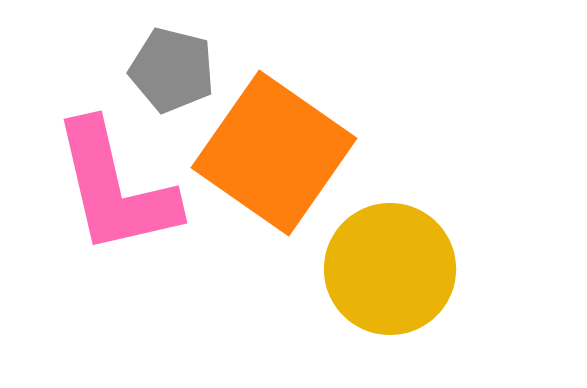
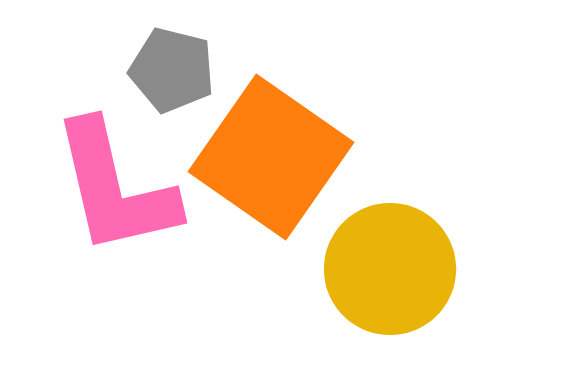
orange square: moved 3 px left, 4 px down
